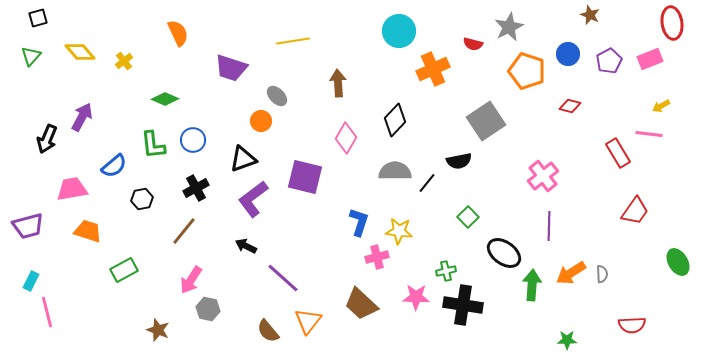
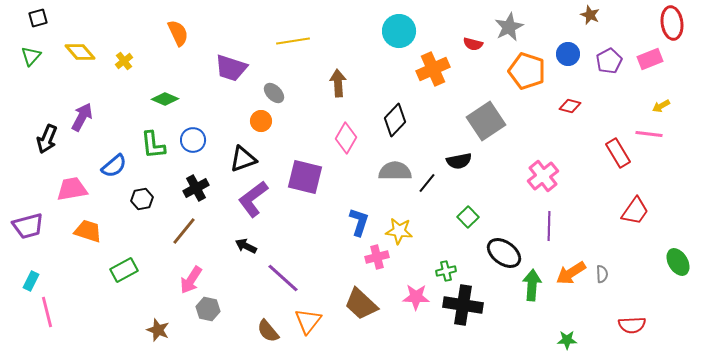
gray ellipse at (277, 96): moved 3 px left, 3 px up
